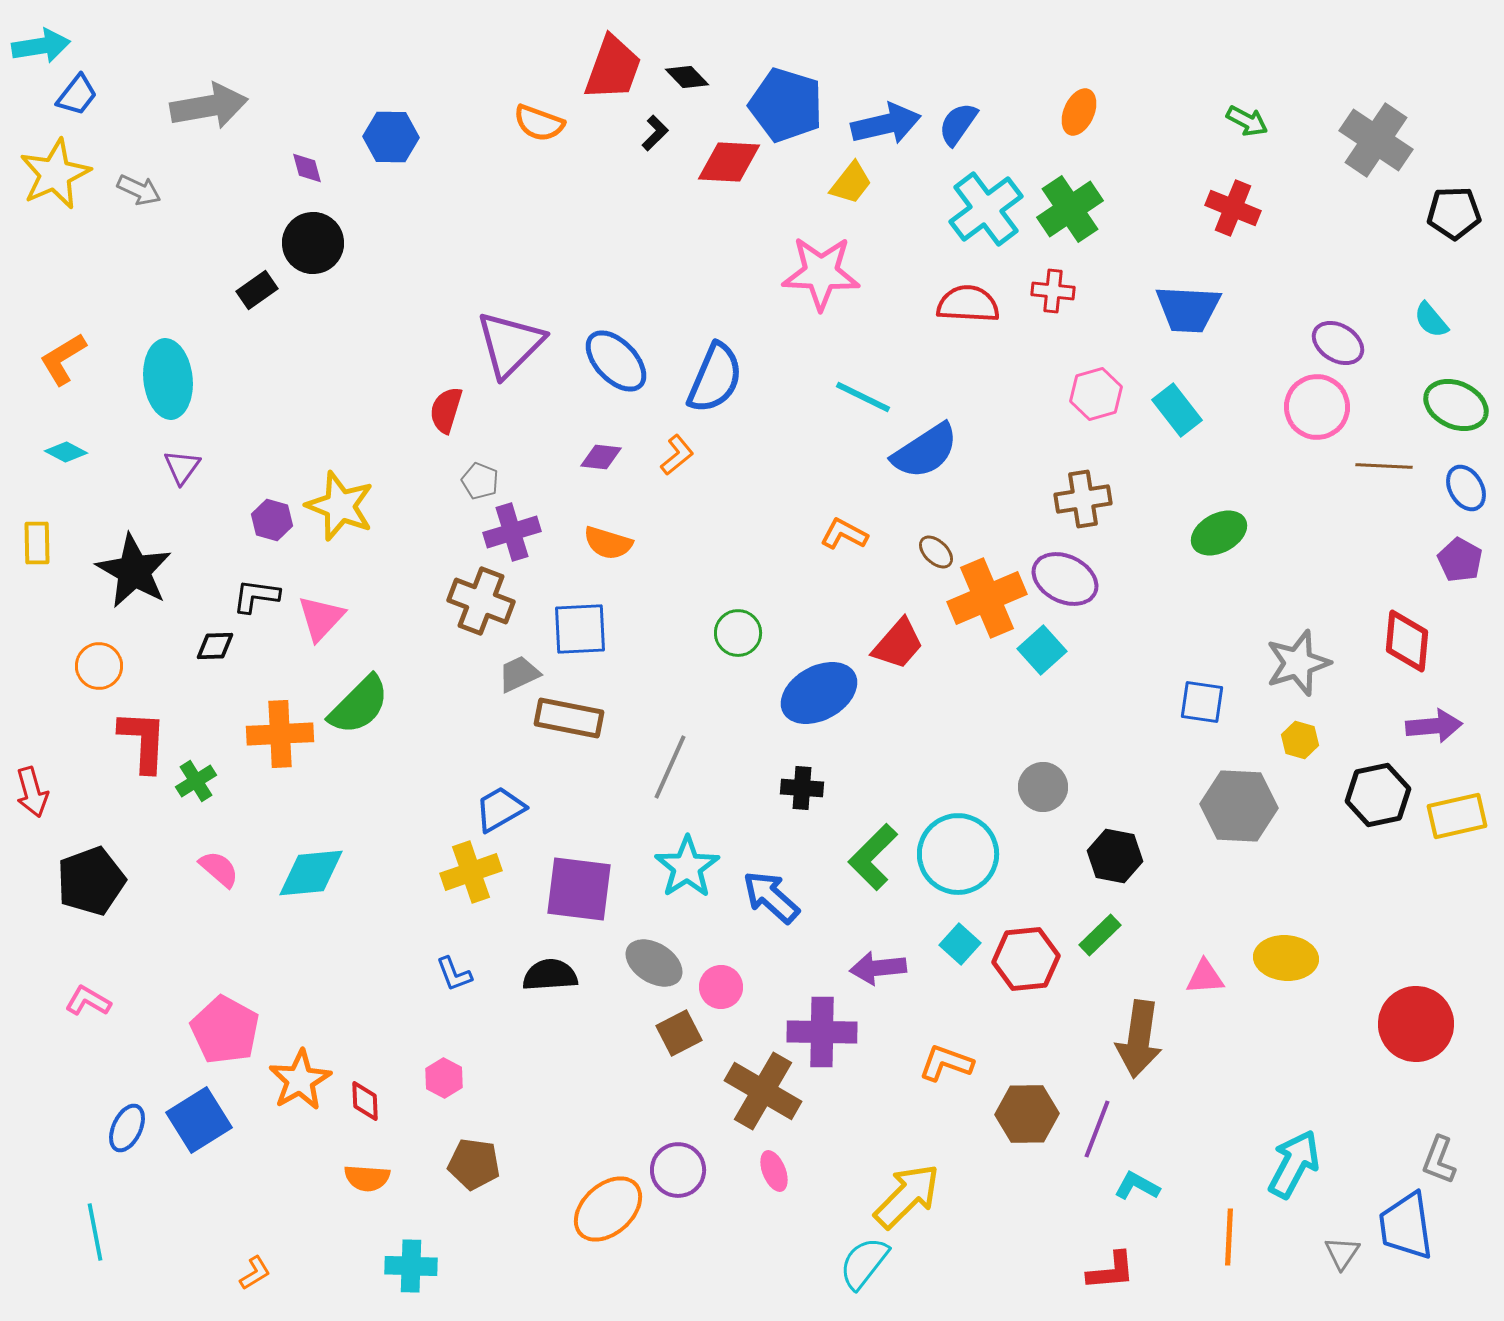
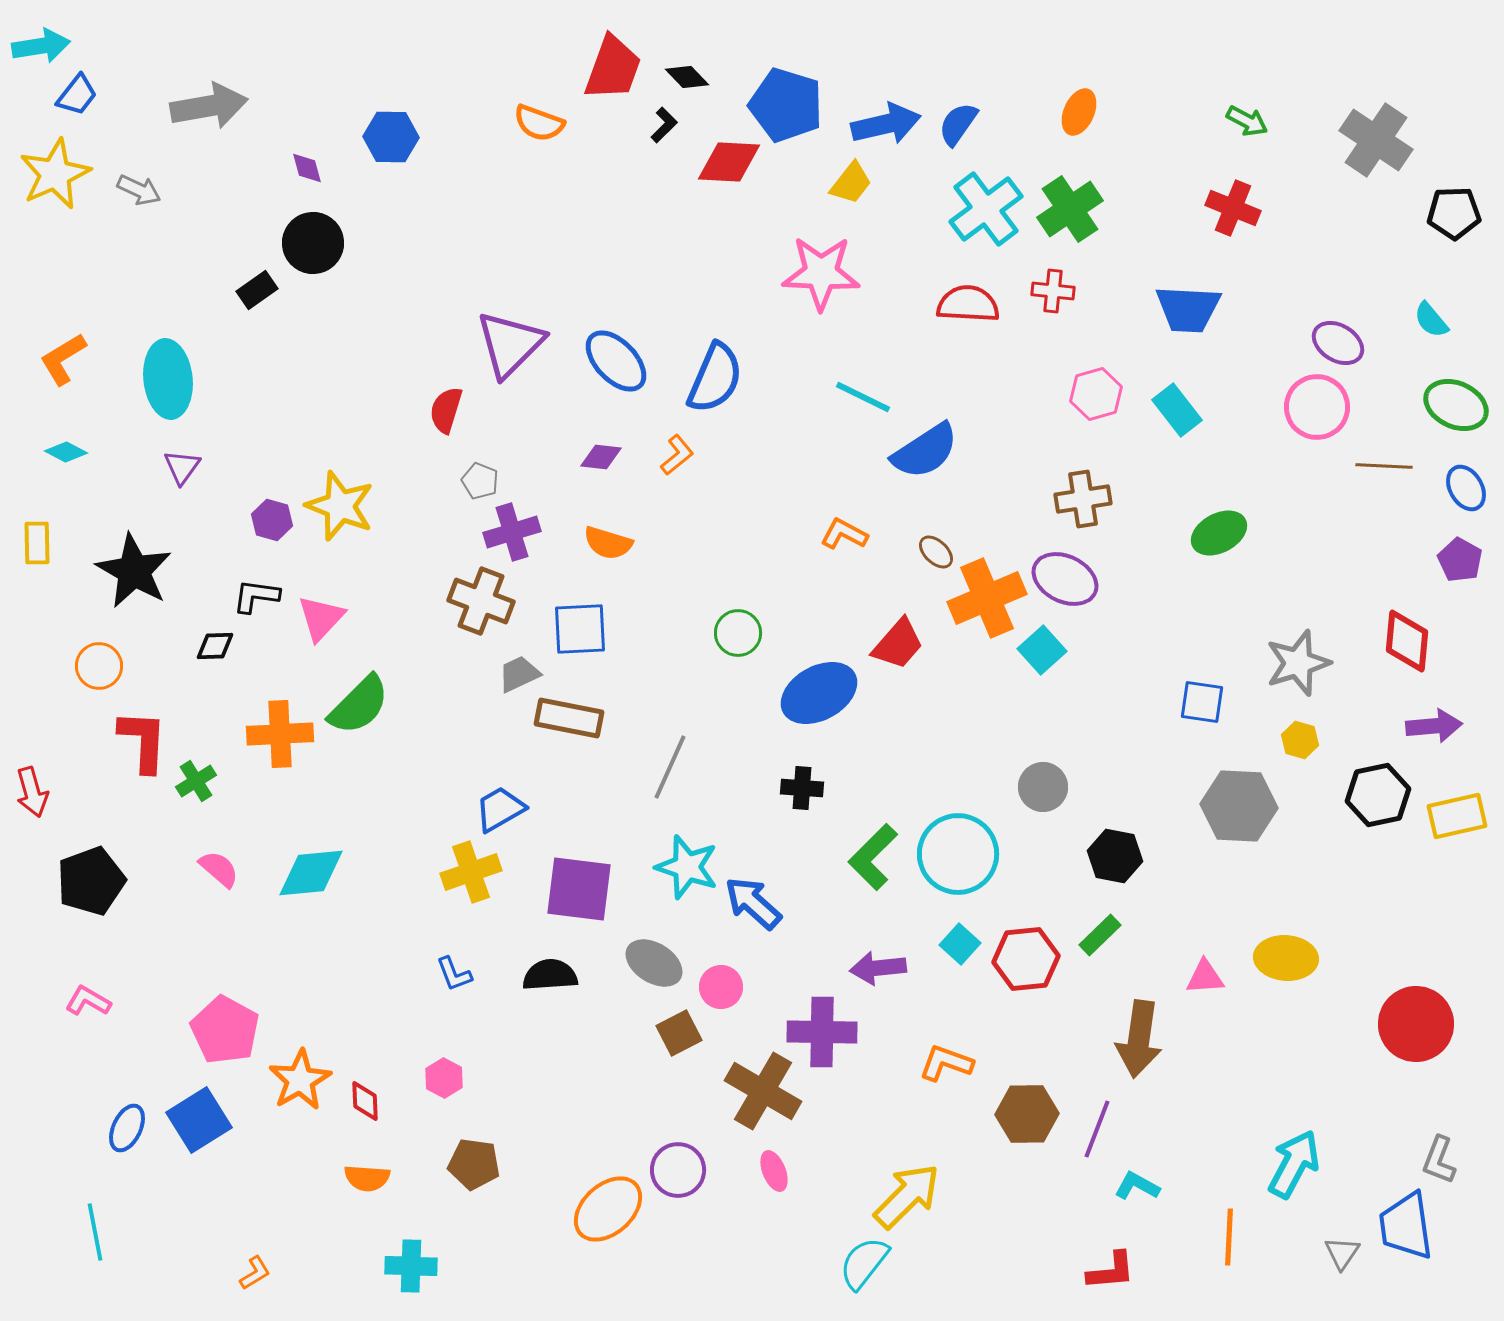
black L-shape at (655, 133): moved 9 px right, 8 px up
cyan star at (687, 867): rotated 20 degrees counterclockwise
blue arrow at (771, 897): moved 18 px left, 6 px down
